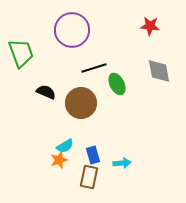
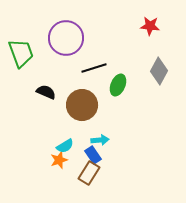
purple circle: moved 6 px left, 8 px down
gray diamond: rotated 40 degrees clockwise
green ellipse: moved 1 px right, 1 px down; rotated 50 degrees clockwise
brown circle: moved 1 px right, 2 px down
blue rectangle: rotated 18 degrees counterclockwise
cyan arrow: moved 22 px left, 23 px up
brown rectangle: moved 4 px up; rotated 20 degrees clockwise
